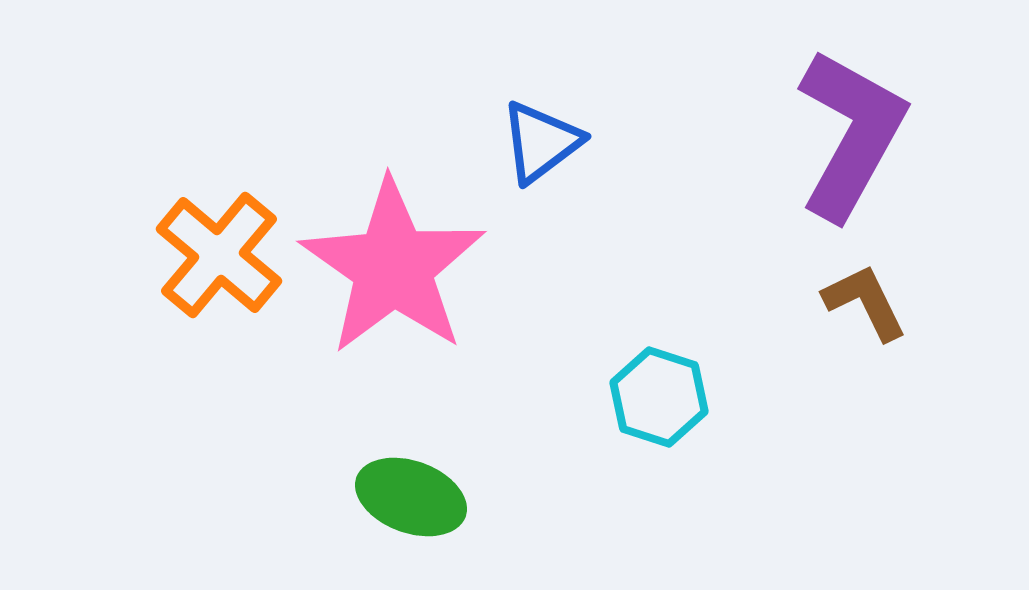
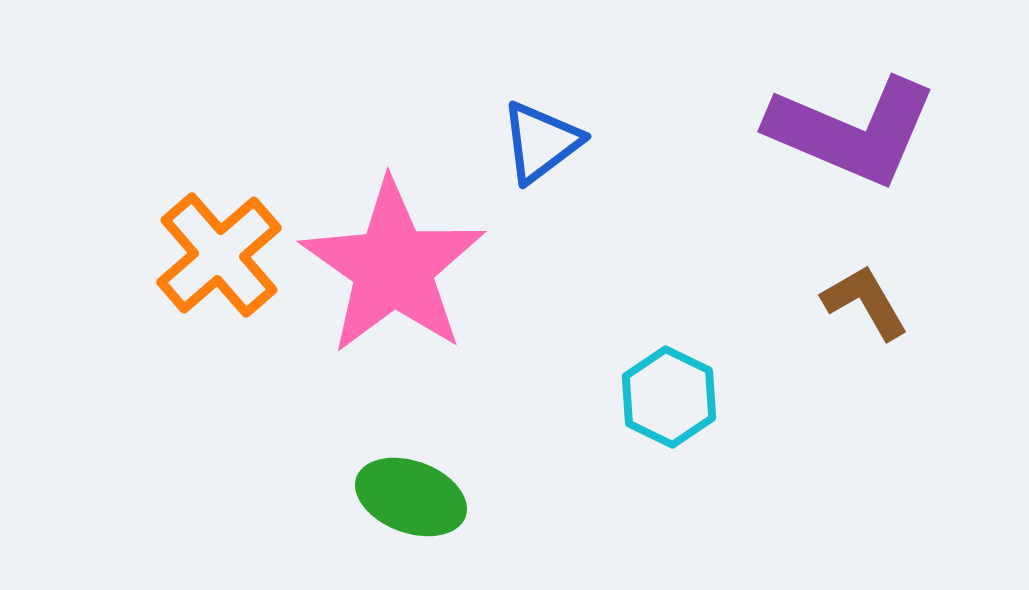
purple L-shape: moved 1 px right, 3 px up; rotated 84 degrees clockwise
orange cross: rotated 9 degrees clockwise
brown L-shape: rotated 4 degrees counterclockwise
cyan hexagon: moved 10 px right; rotated 8 degrees clockwise
